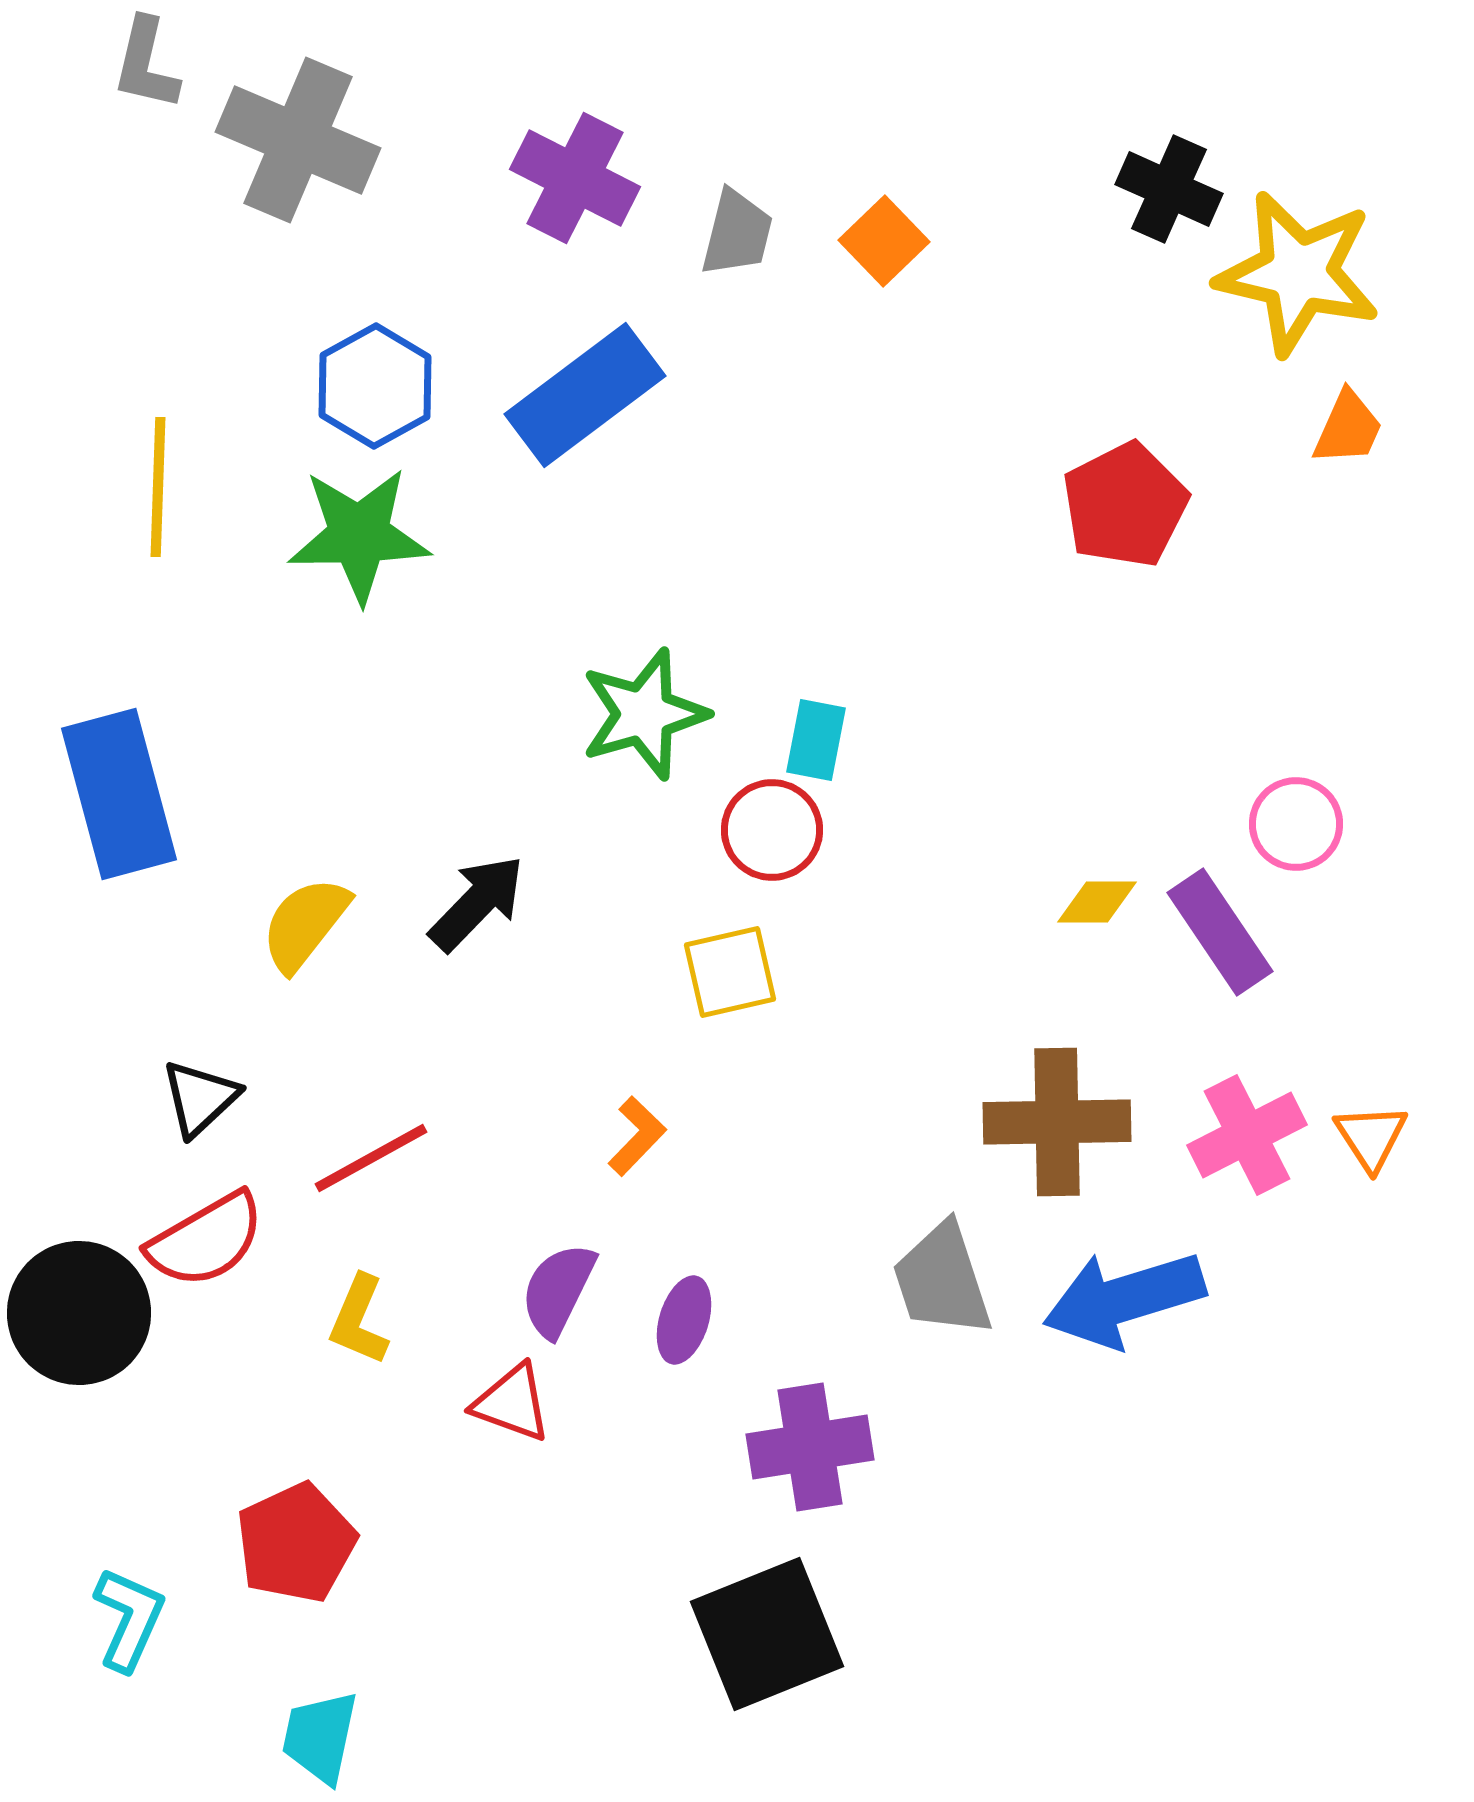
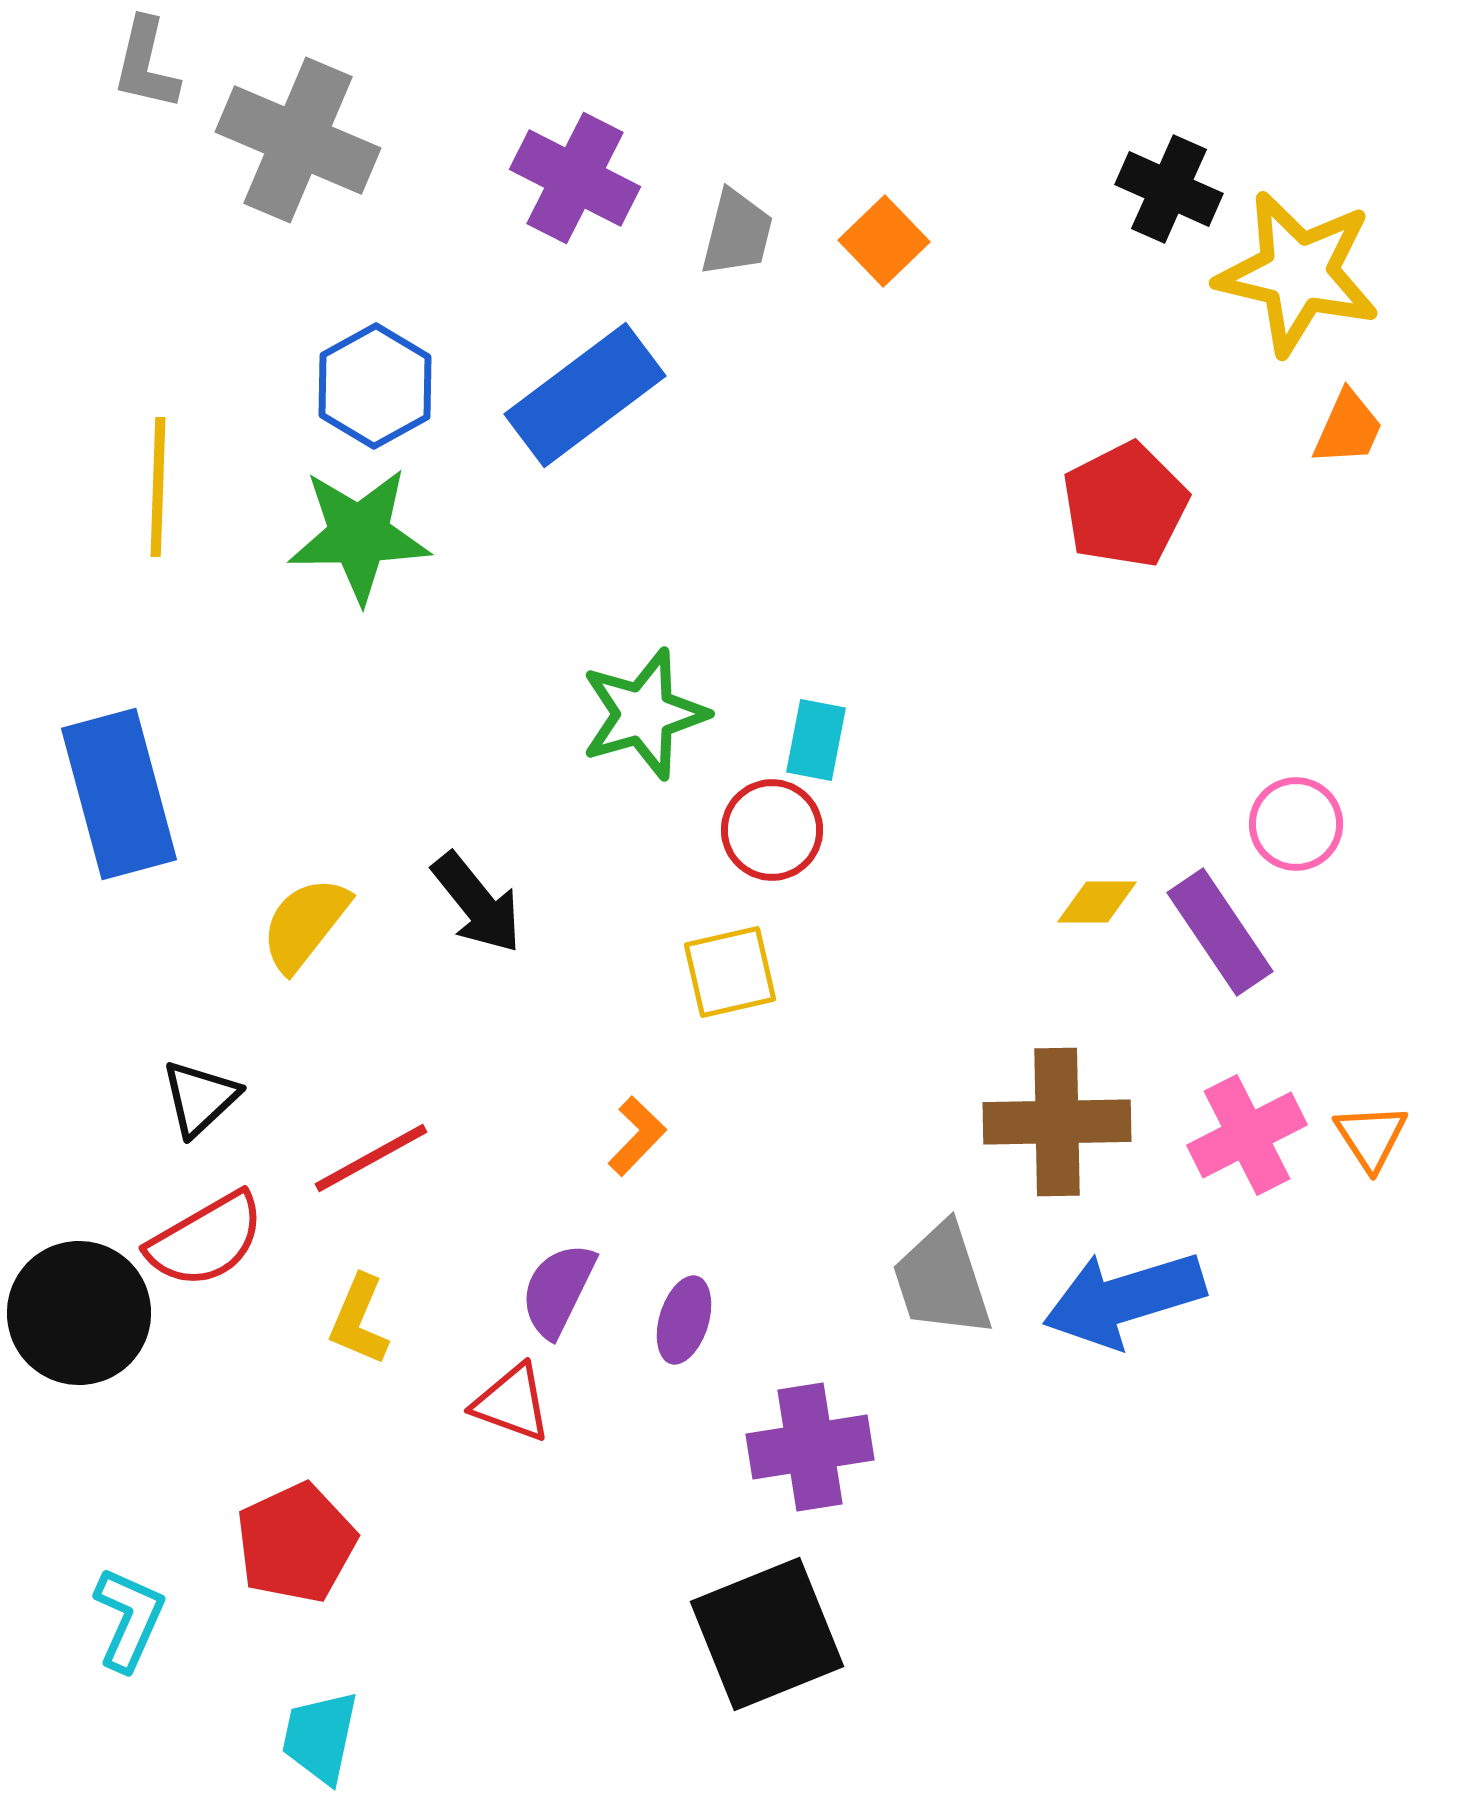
black arrow at (477, 903): rotated 97 degrees clockwise
